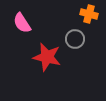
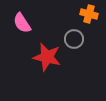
gray circle: moved 1 px left
